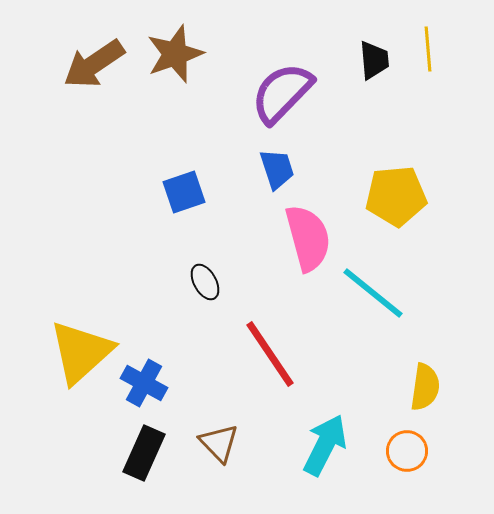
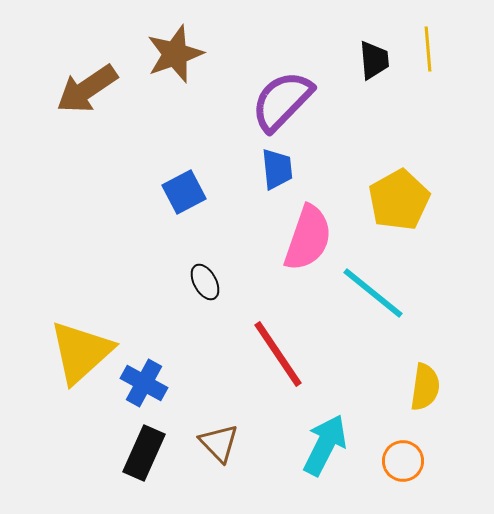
brown arrow: moved 7 px left, 25 px down
purple semicircle: moved 8 px down
blue trapezoid: rotated 12 degrees clockwise
blue square: rotated 9 degrees counterclockwise
yellow pentagon: moved 3 px right, 4 px down; rotated 24 degrees counterclockwise
pink semicircle: rotated 34 degrees clockwise
red line: moved 8 px right
orange circle: moved 4 px left, 10 px down
